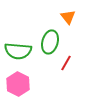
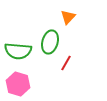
orange triangle: rotated 21 degrees clockwise
pink hexagon: rotated 10 degrees counterclockwise
